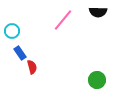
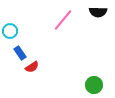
cyan circle: moved 2 px left
red semicircle: rotated 72 degrees clockwise
green circle: moved 3 px left, 5 px down
